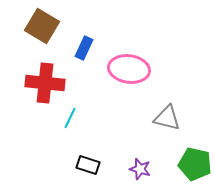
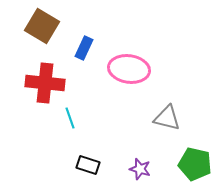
cyan line: rotated 45 degrees counterclockwise
